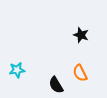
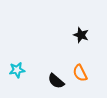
black semicircle: moved 4 px up; rotated 18 degrees counterclockwise
